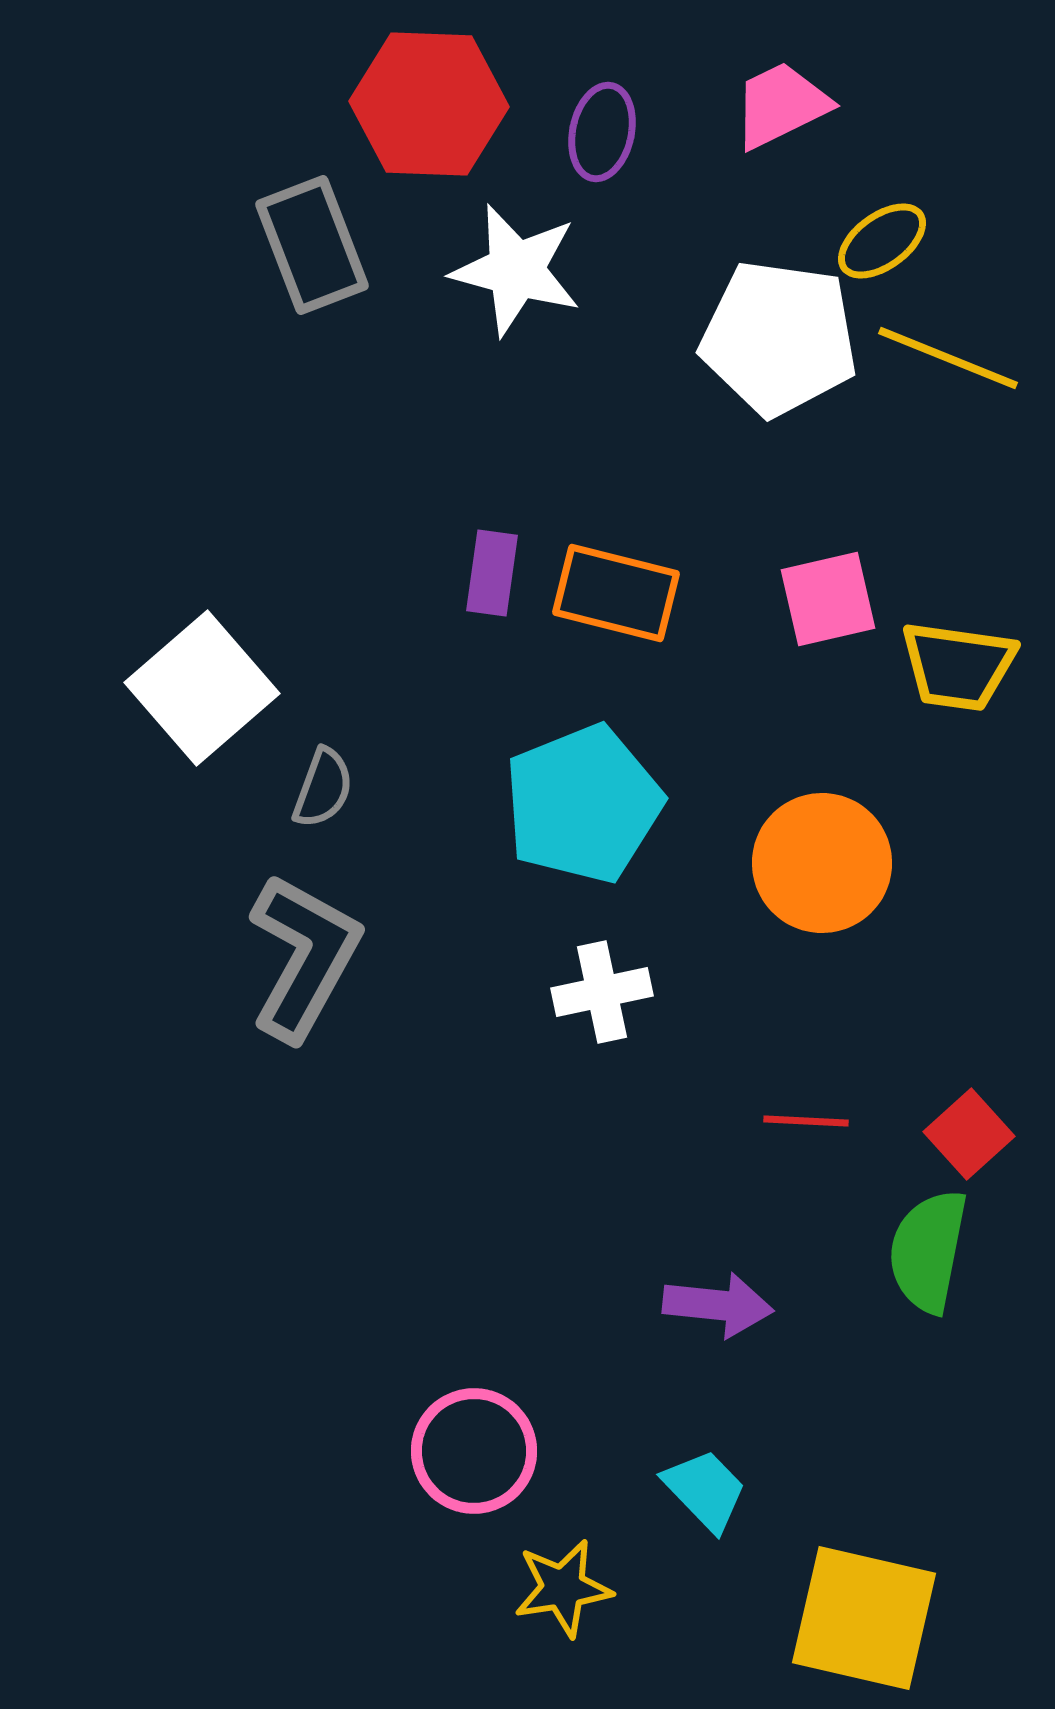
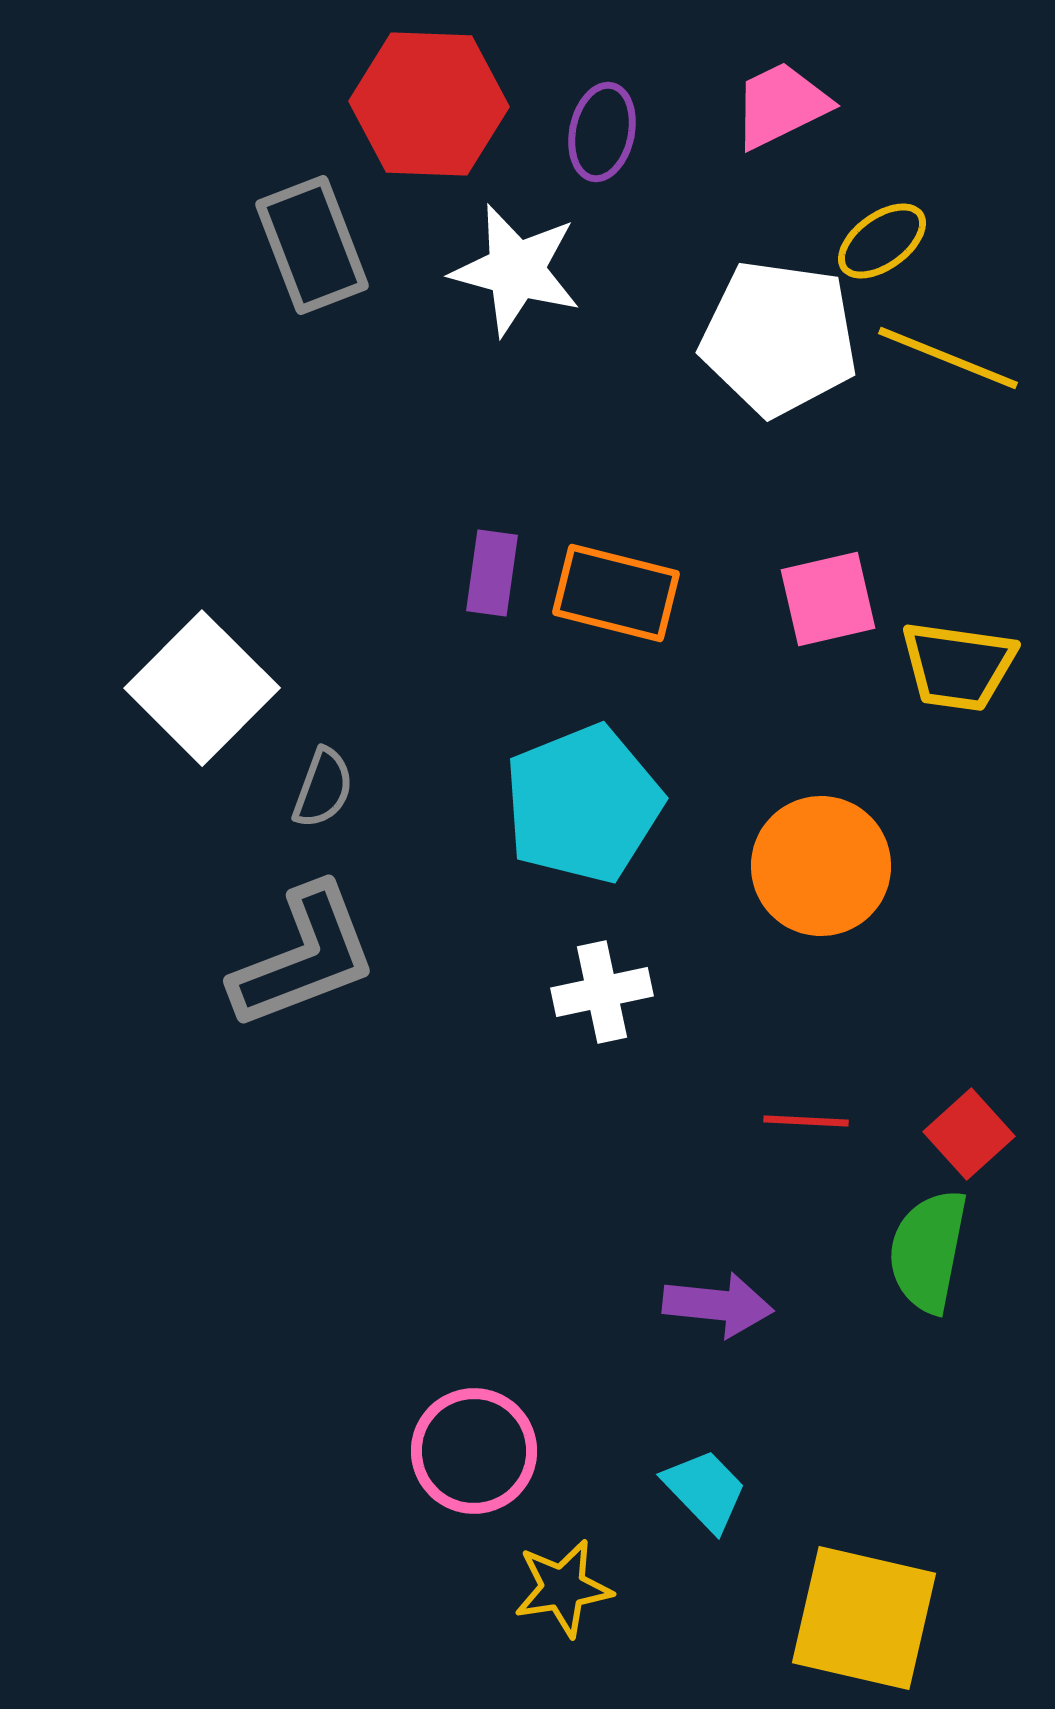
white square: rotated 4 degrees counterclockwise
orange circle: moved 1 px left, 3 px down
gray L-shape: rotated 40 degrees clockwise
